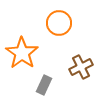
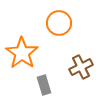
gray rectangle: rotated 42 degrees counterclockwise
